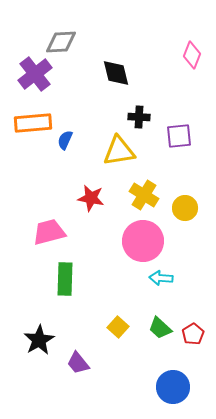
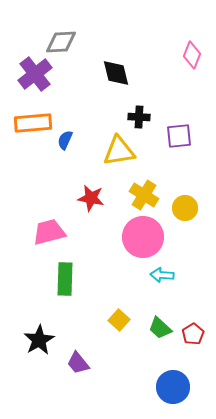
pink circle: moved 4 px up
cyan arrow: moved 1 px right, 3 px up
yellow square: moved 1 px right, 7 px up
